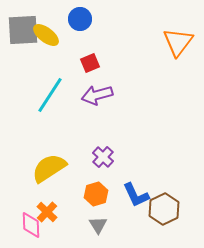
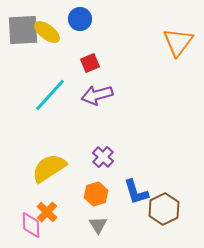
yellow ellipse: moved 1 px right, 3 px up
cyan line: rotated 9 degrees clockwise
blue L-shape: moved 3 px up; rotated 8 degrees clockwise
